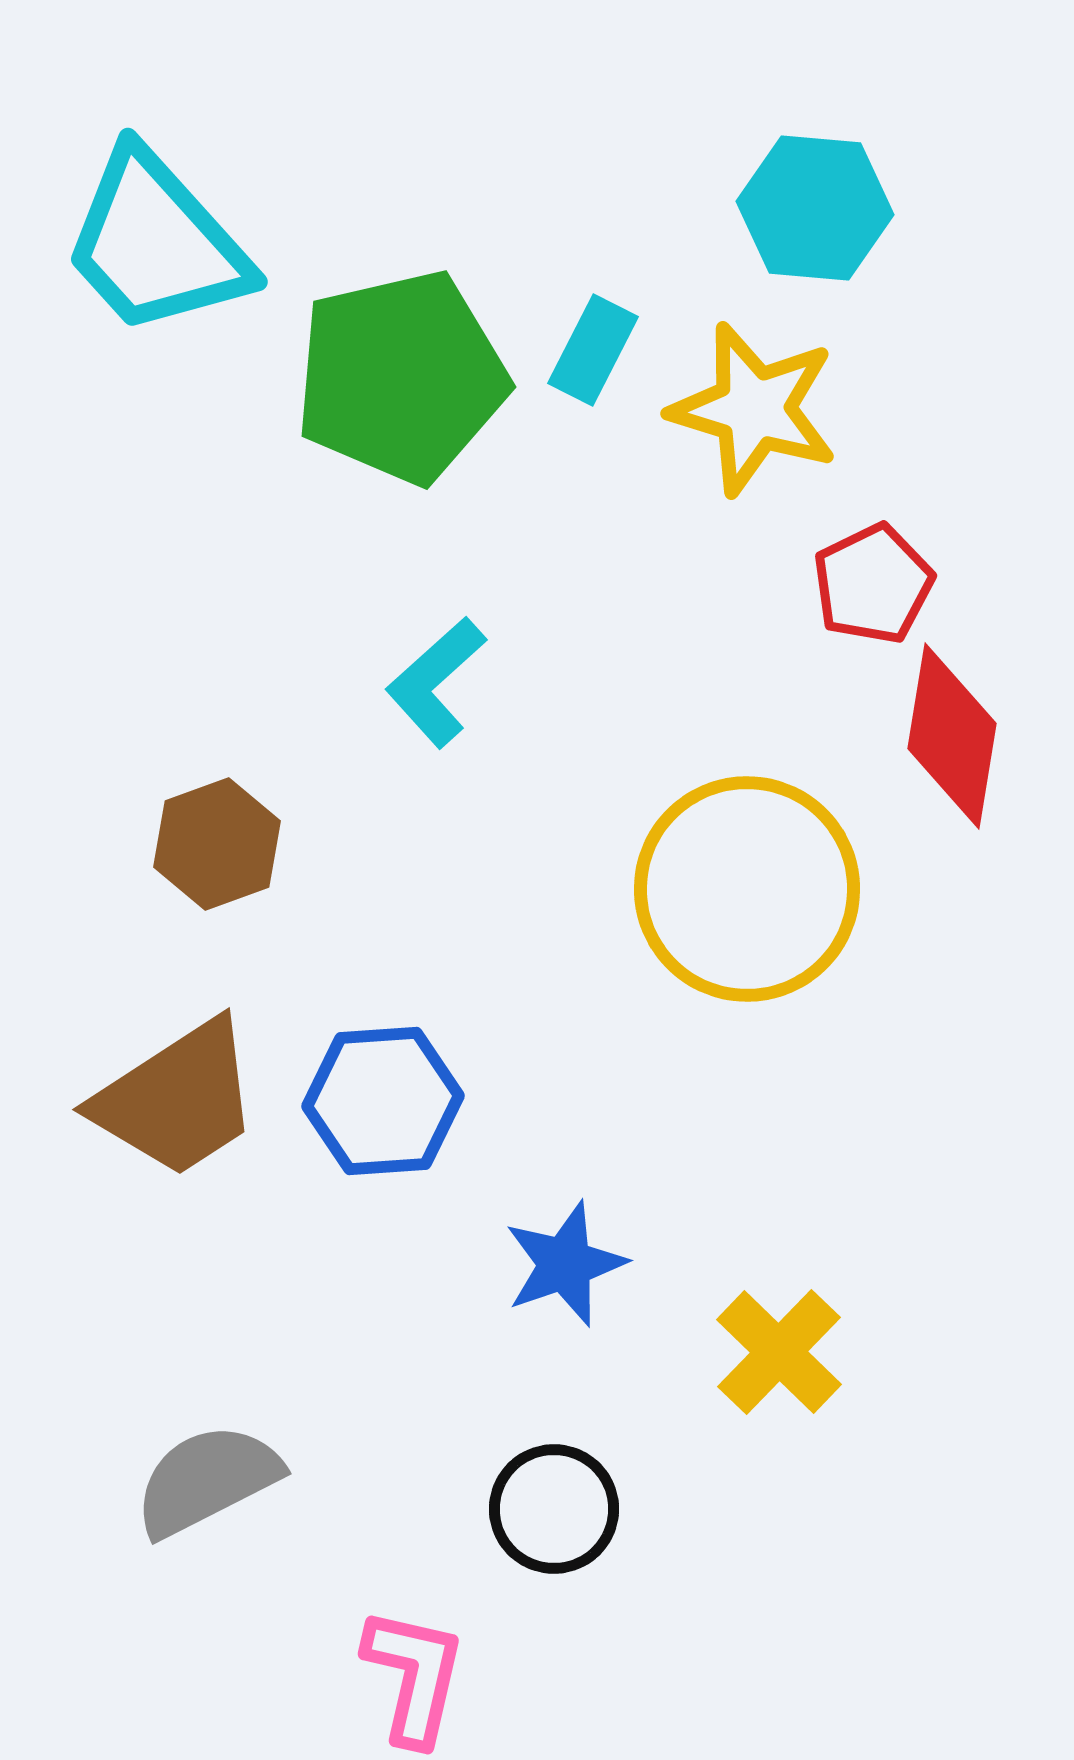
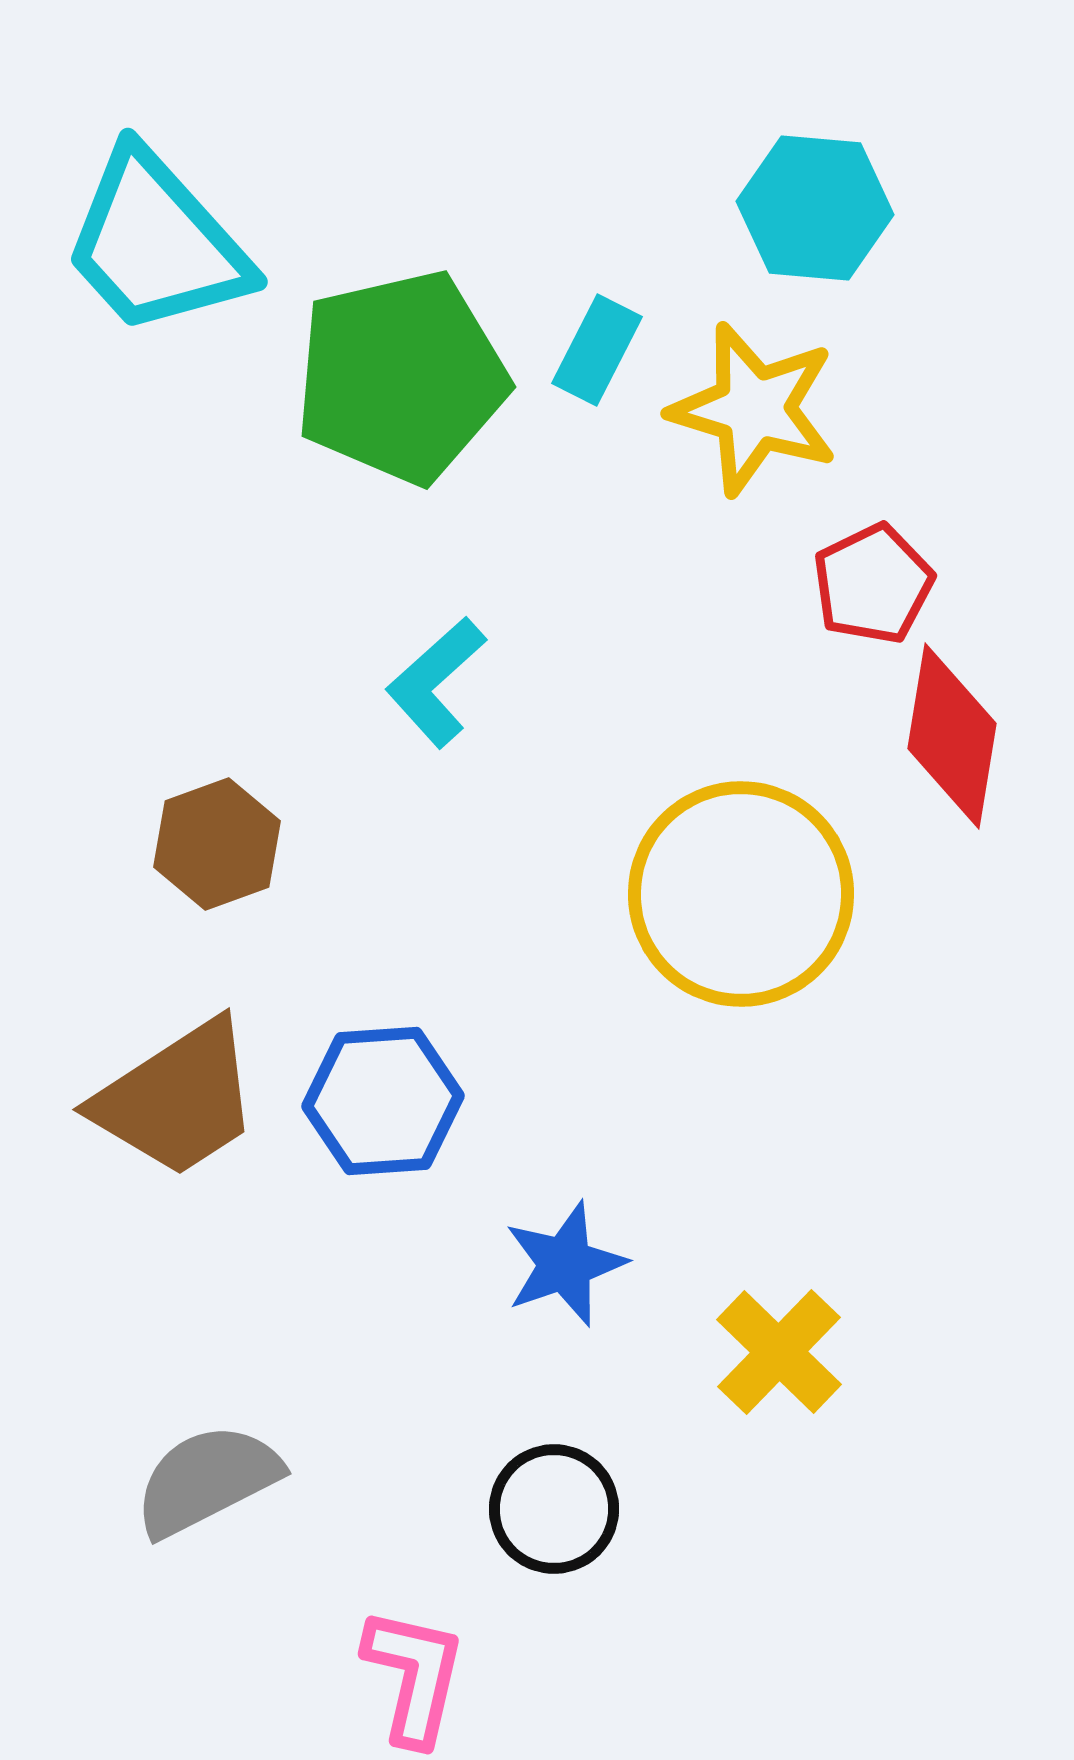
cyan rectangle: moved 4 px right
yellow circle: moved 6 px left, 5 px down
